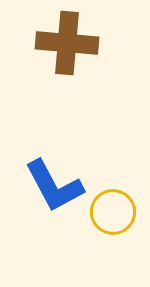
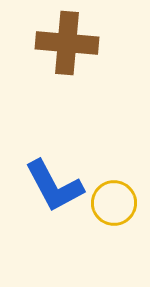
yellow circle: moved 1 px right, 9 px up
